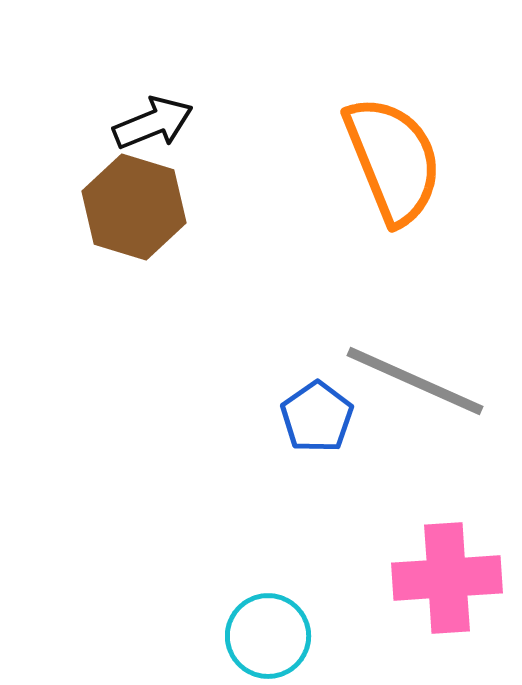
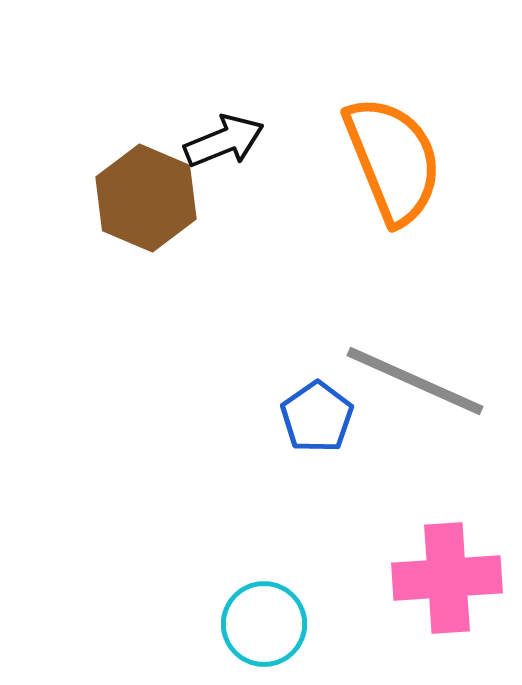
black arrow: moved 71 px right, 18 px down
brown hexagon: moved 12 px right, 9 px up; rotated 6 degrees clockwise
cyan circle: moved 4 px left, 12 px up
